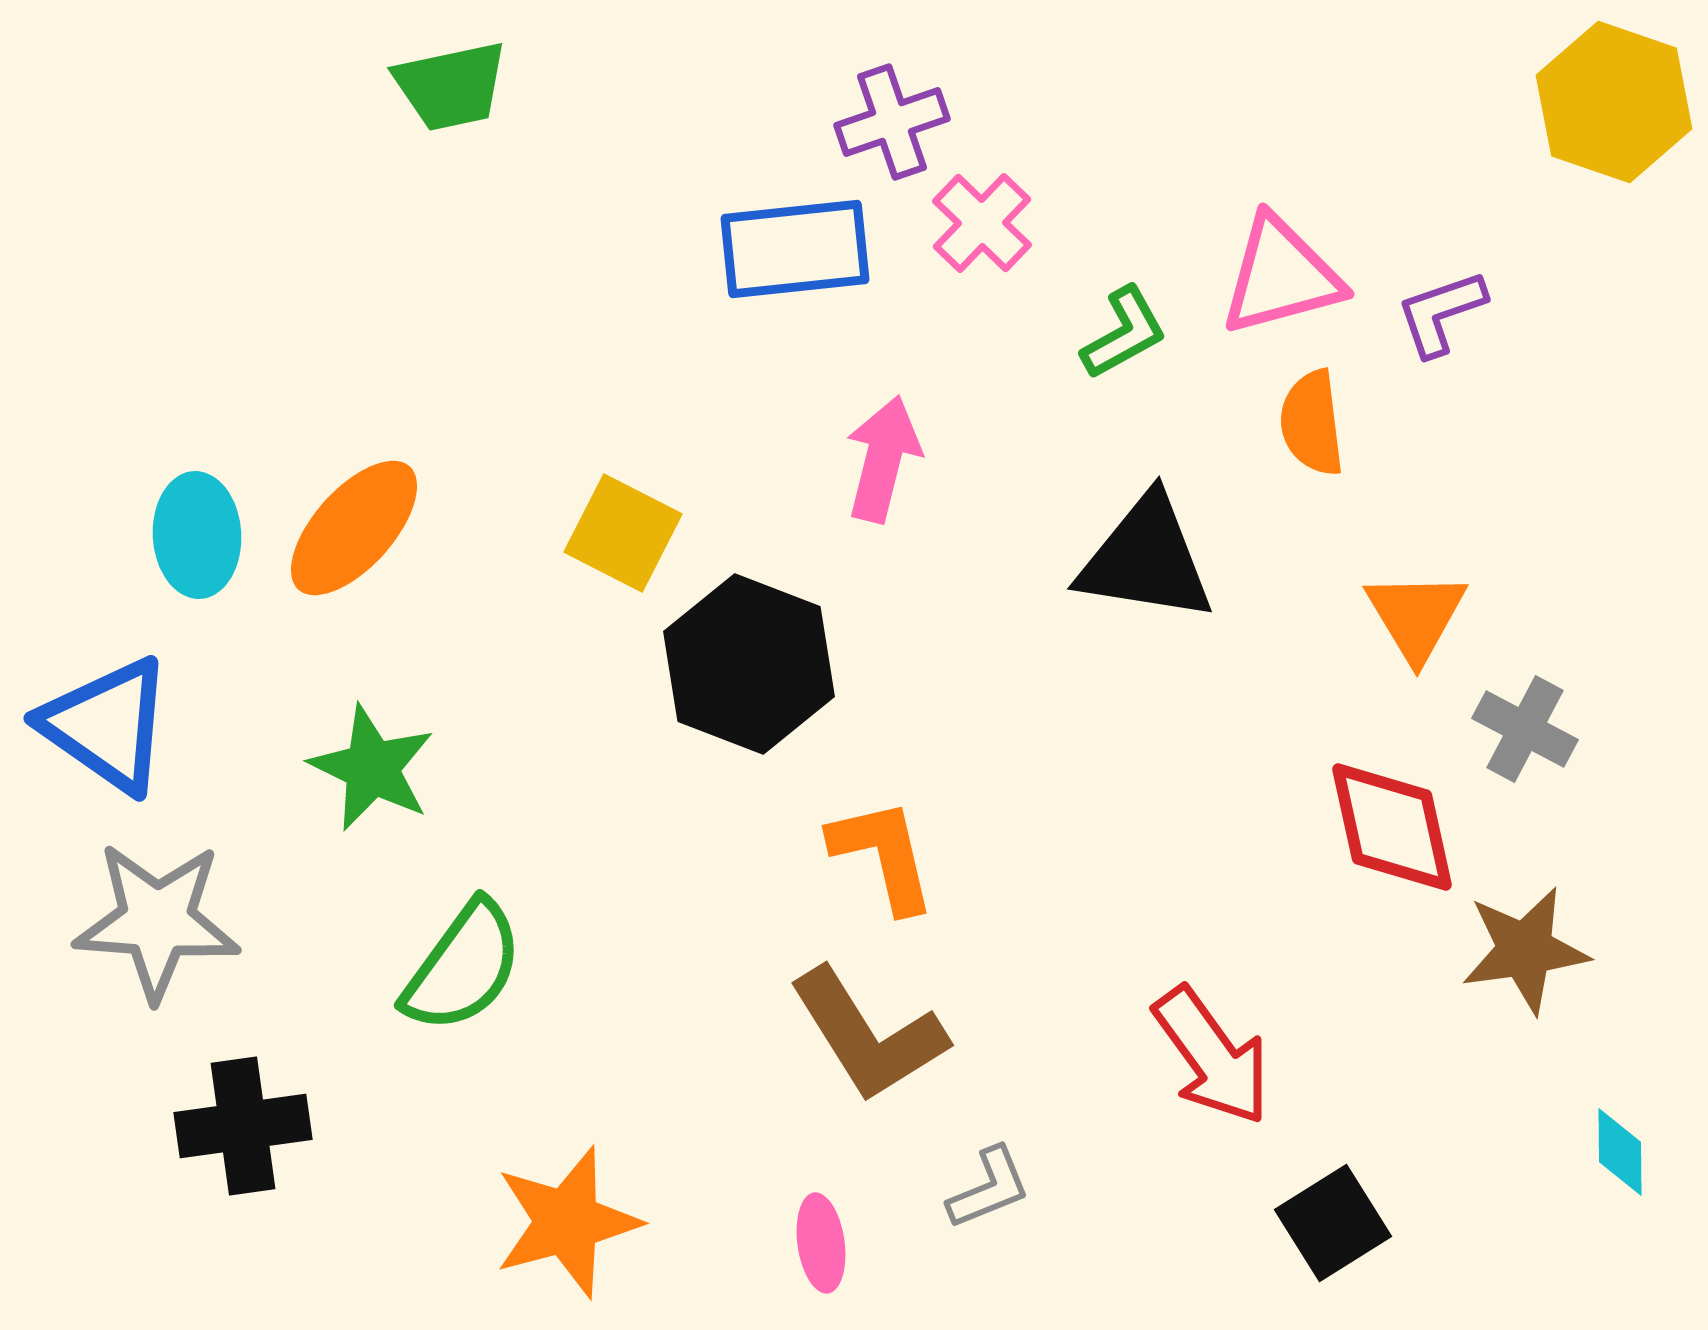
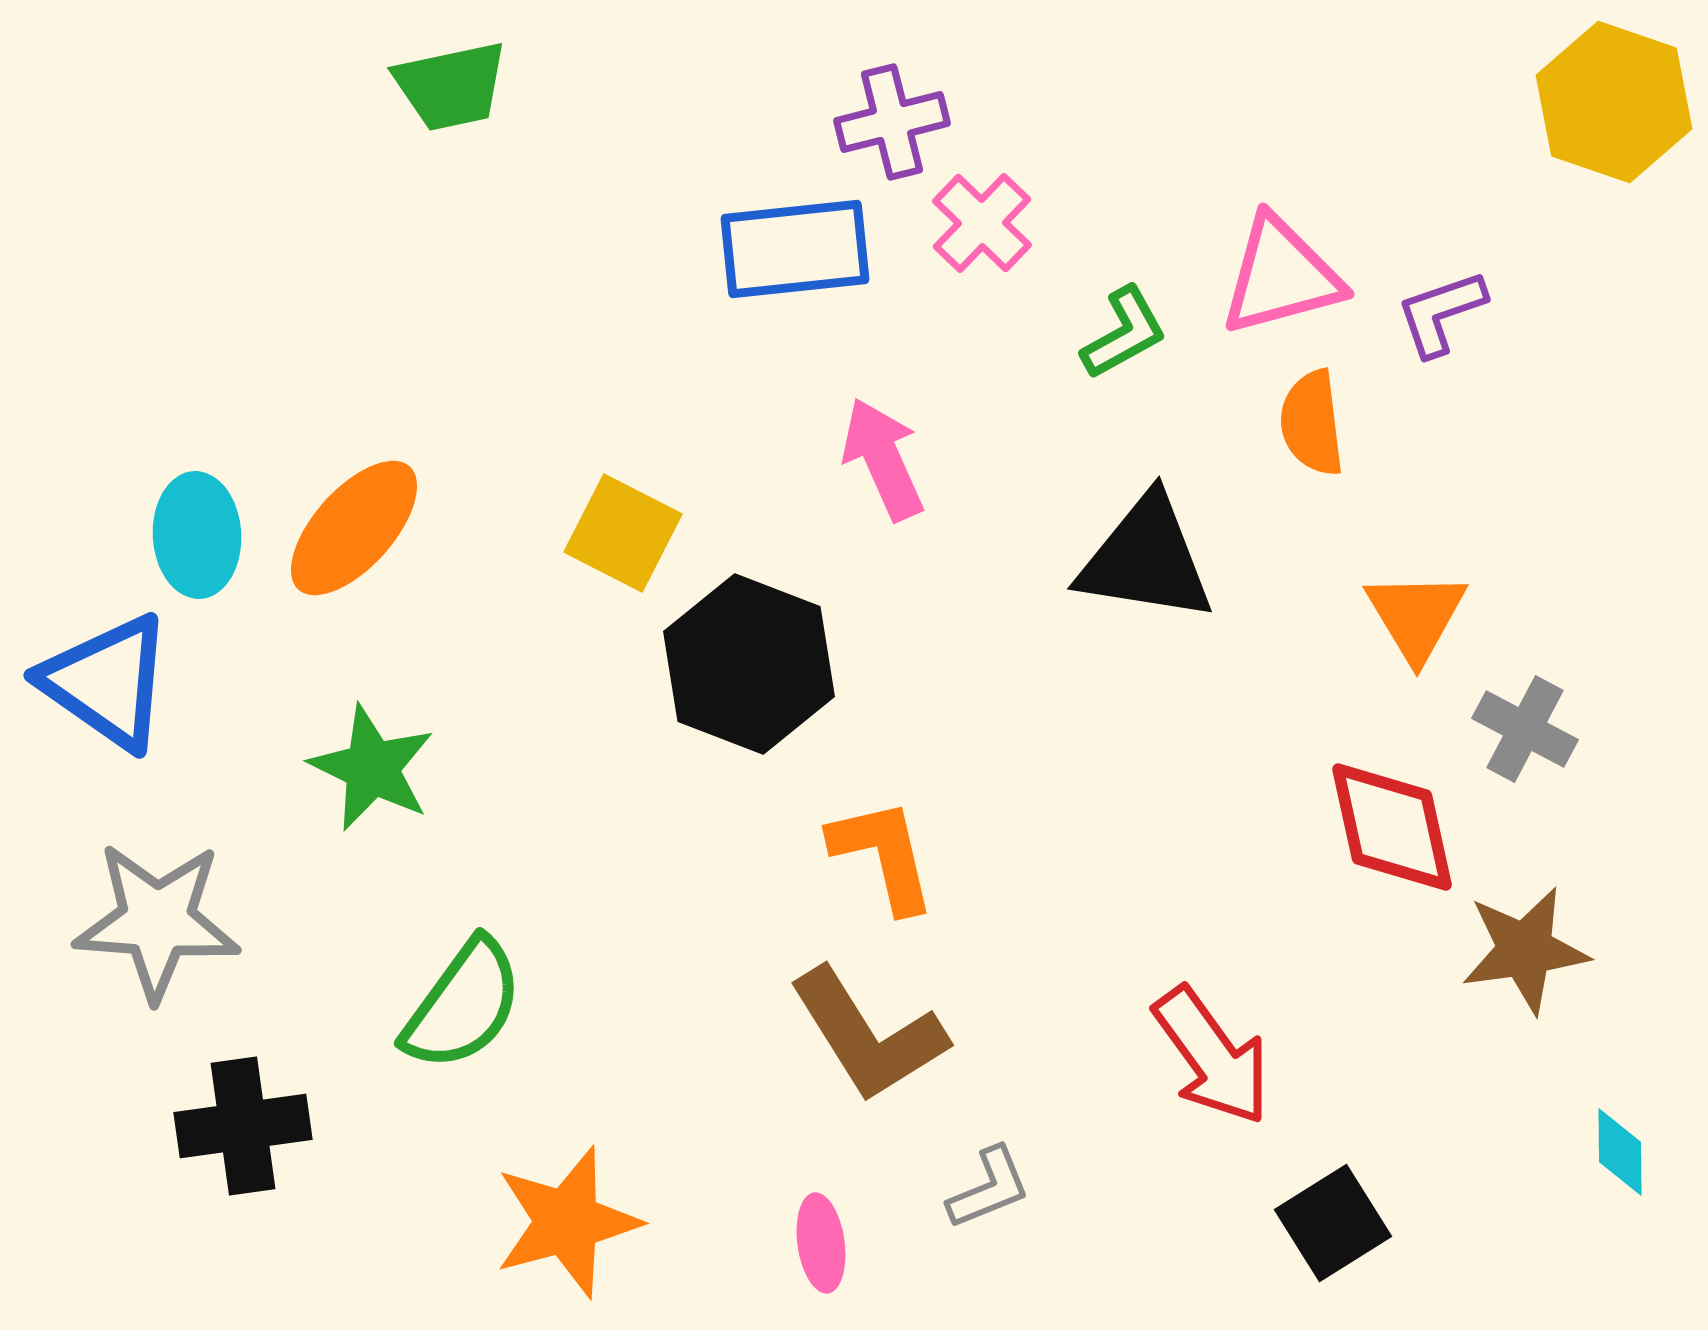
purple cross: rotated 5 degrees clockwise
pink arrow: rotated 38 degrees counterclockwise
blue triangle: moved 43 px up
green semicircle: moved 38 px down
